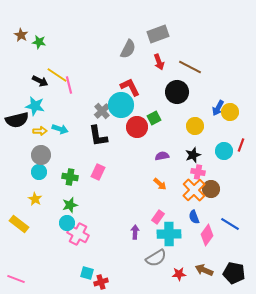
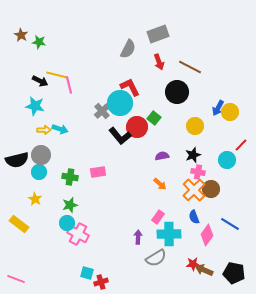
yellow line at (57, 75): rotated 20 degrees counterclockwise
cyan circle at (121, 105): moved 1 px left, 2 px up
green square at (154, 118): rotated 24 degrees counterclockwise
black semicircle at (17, 120): moved 40 px down
yellow arrow at (40, 131): moved 4 px right, 1 px up
black L-shape at (98, 136): moved 22 px right; rotated 30 degrees counterclockwise
red line at (241, 145): rotated 24 degrees clockwise
cyan circle at (224, 151): moved 3 px right, 9 px down
pink rectangle at (98, 172): rotated 56 degrees clockwise
purple arrow at (135, 232): moved 3 px right, 5 px down
red star at (179, 274): moved 14 px right, 10 px up
